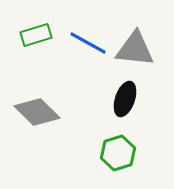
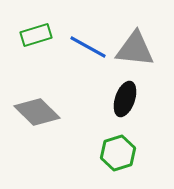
blue line: moved 4 px down
